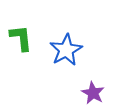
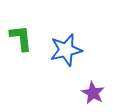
blue star: rotated 16 degrees clockwise
